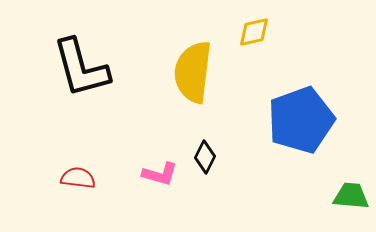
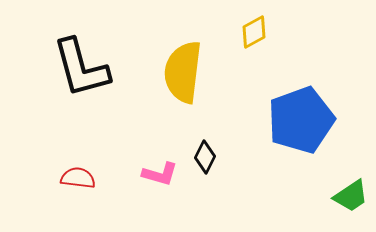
yellow diamond: rotated 16 degrees counterclockwise
yellow semicircle: moved 10 px left
green trapezoid: rotated 141 degrees clockwise
